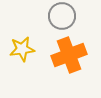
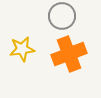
orange cross: moved 1 px up
